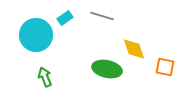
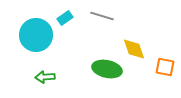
green arrow: rotated 72 degrees counterclockwise
